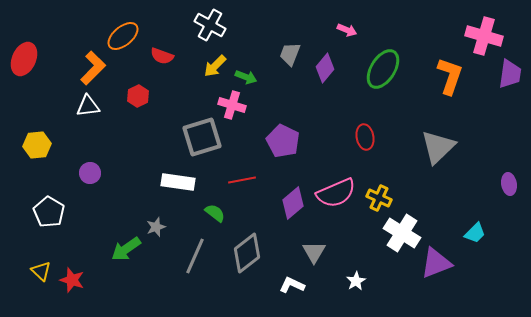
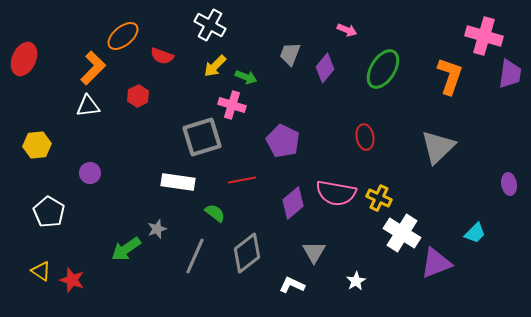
pink semicircle at (336, 193): rotated 33 degrees clockwise
gray star at (156, 227): moved 1 px right, 2 px down
yellow triangle at (41, 271): rotated 10 degrees counterclockwise
